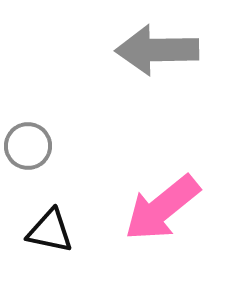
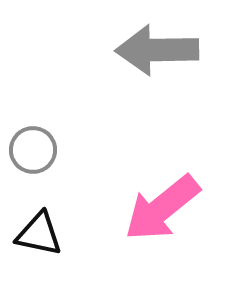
gray circle: moved 5 px right, 4 px down
black triangle: moved 11 px left, 3 px down
